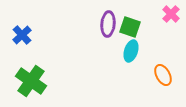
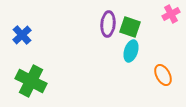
pink cross: rotated 18 degrees clockwise
green cross: rotated 8 degrees counterclockwise
